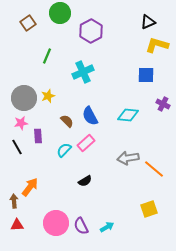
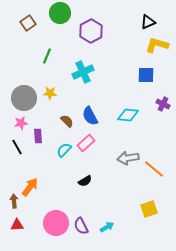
yellow star: moved 2 px right, 3 px up; rotated 24 degrees clockwise
